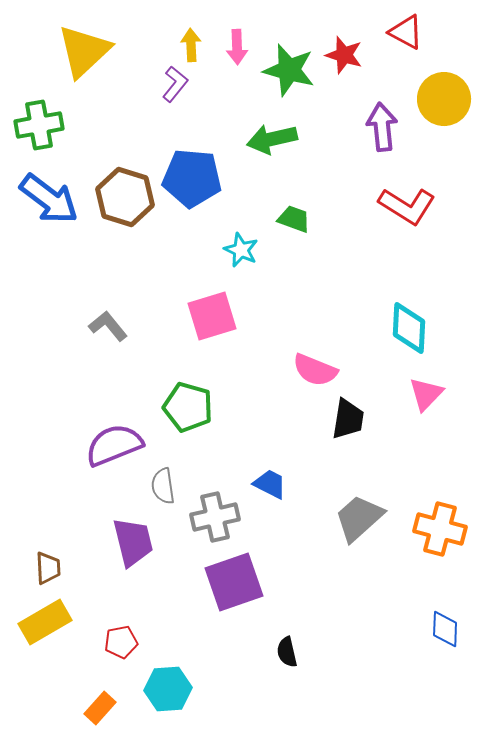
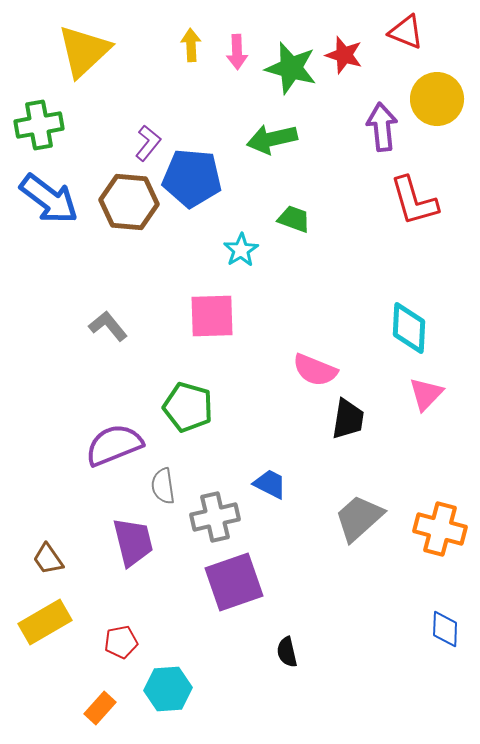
red triangle: rotated 6 degrees counterclockwise
pink arrow: moved 5 px down
green star: moved 2 px right, 2 px up
purple L-shape: moved 27 px left, 59 px down
yellow circle: moved 7 px left
brown hexagon: moved 4 px right, 5 px down; rotated 12 degrees counterclockwise
red L-shape: moved 7 px right, 5 px up; rotated 42 degrees clockwise
cyan star: rotated 16 degrees clockwise
pink square: rotated 15 degrees clockwise
brown trapezoid: moved 9 px up; rotated 148 degrees clockwise
